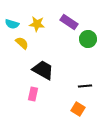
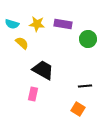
purple rectangle: moved 6 px left, 2 px down; rotated 24 degrees counterclockwise
